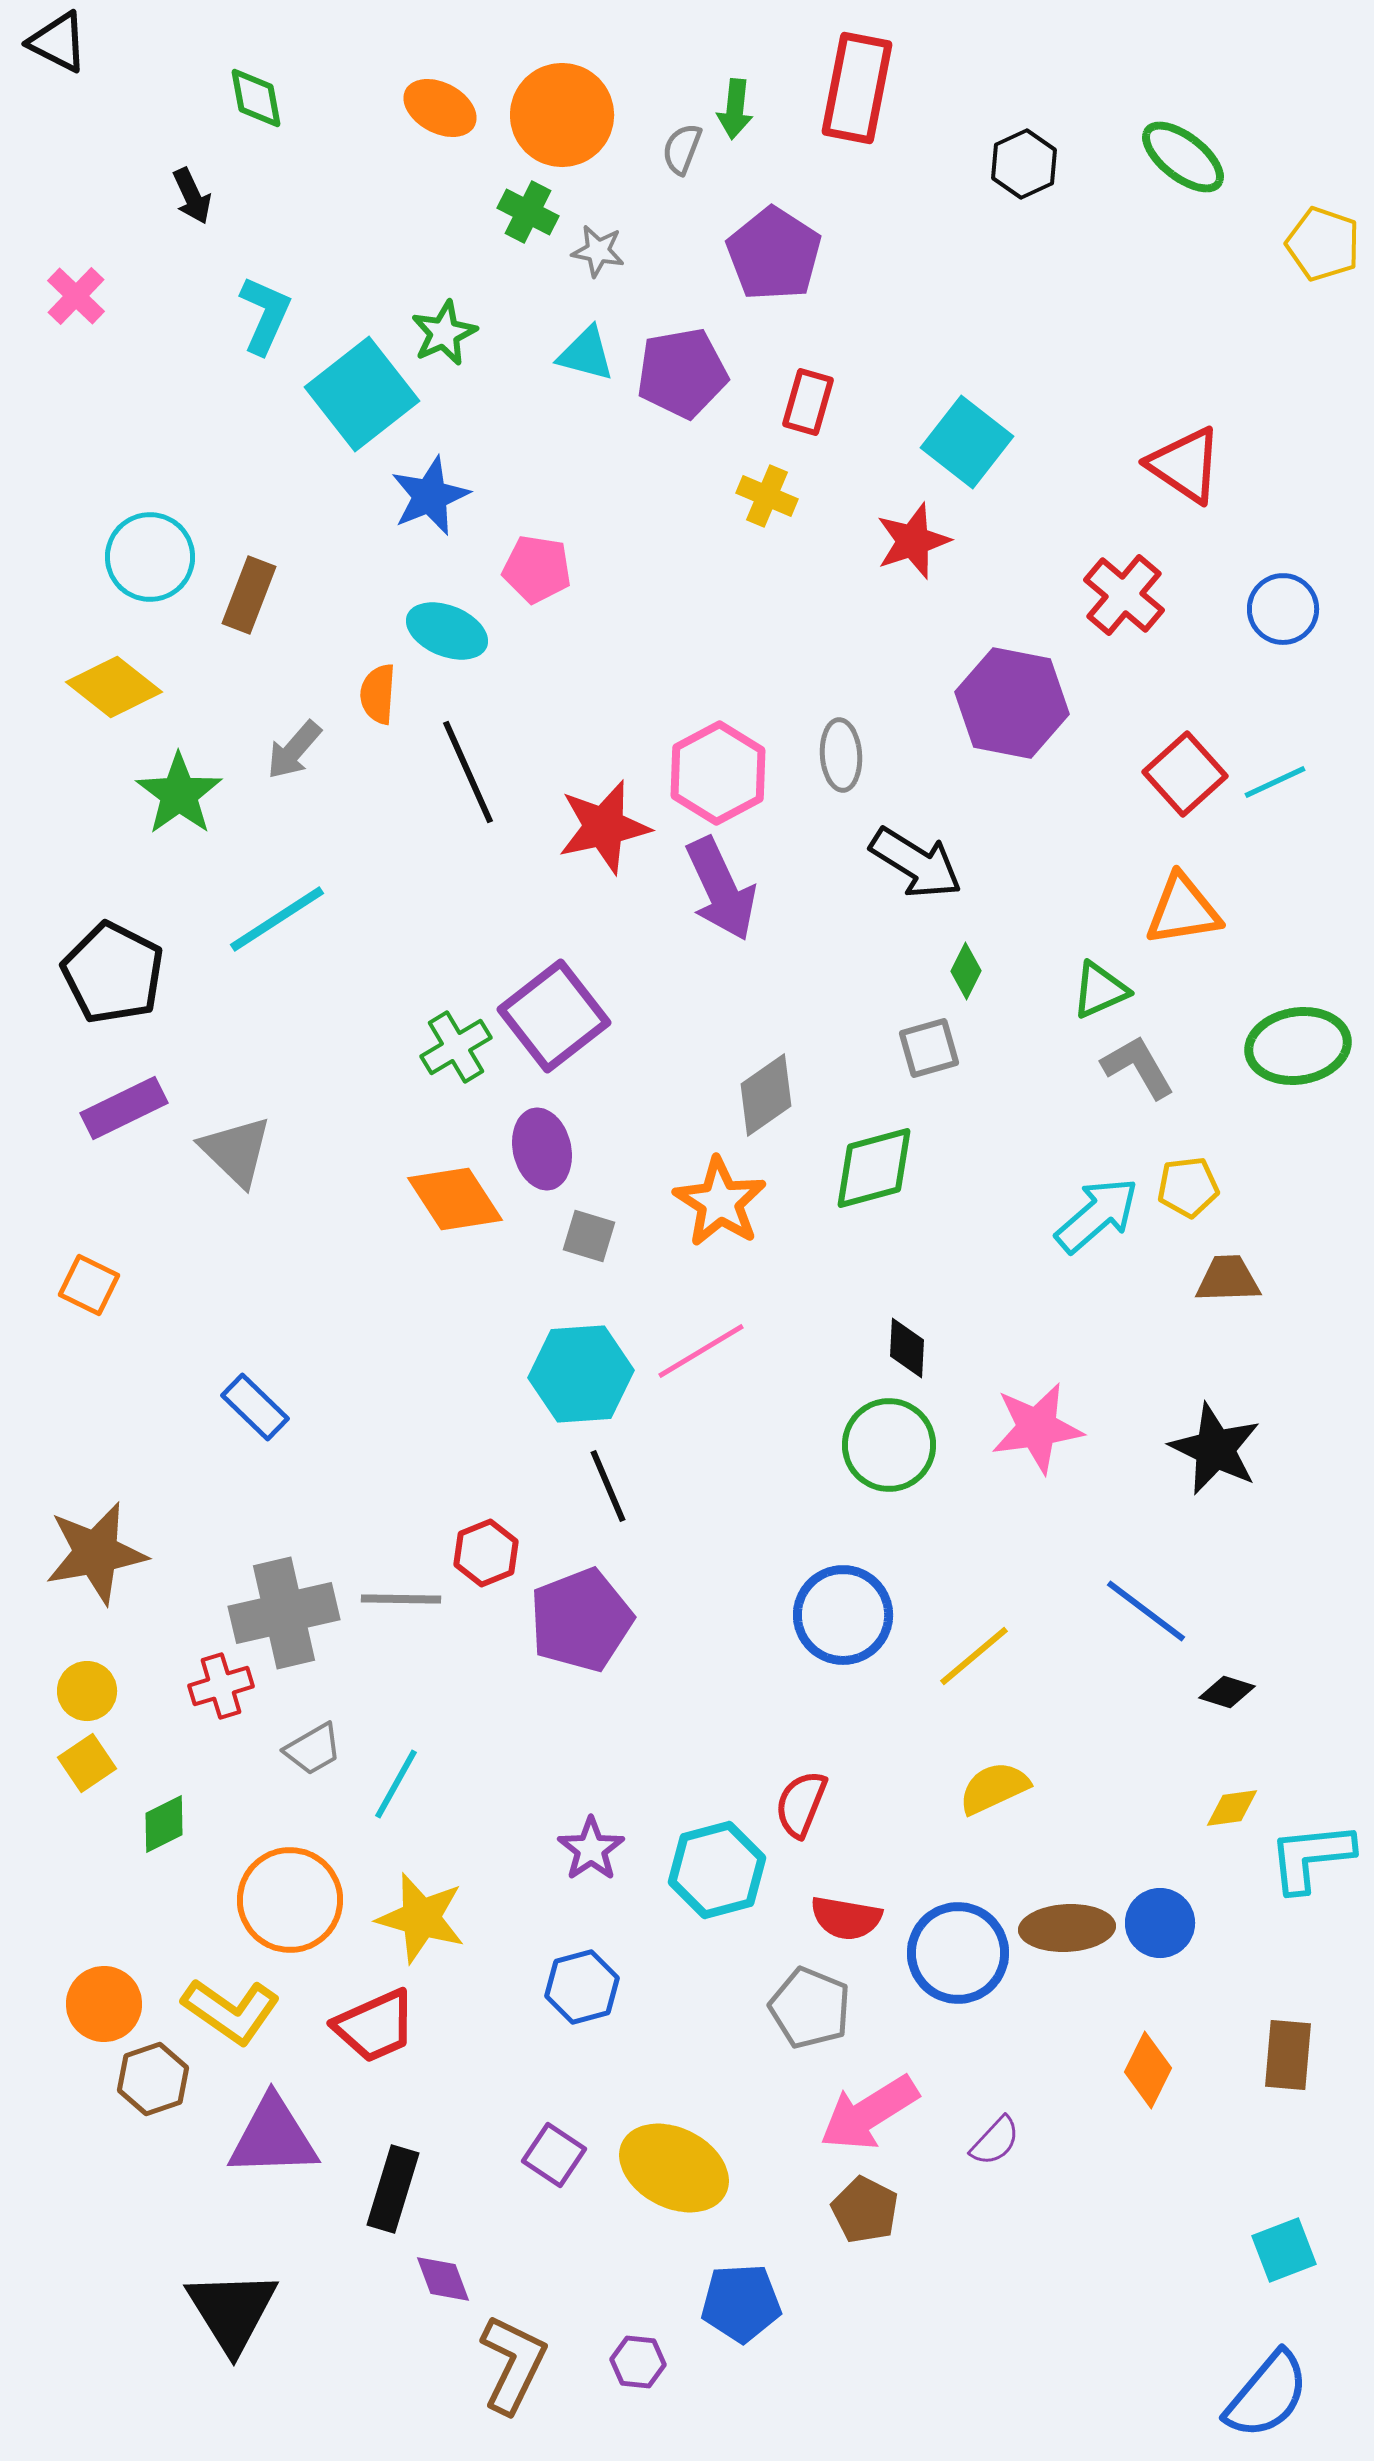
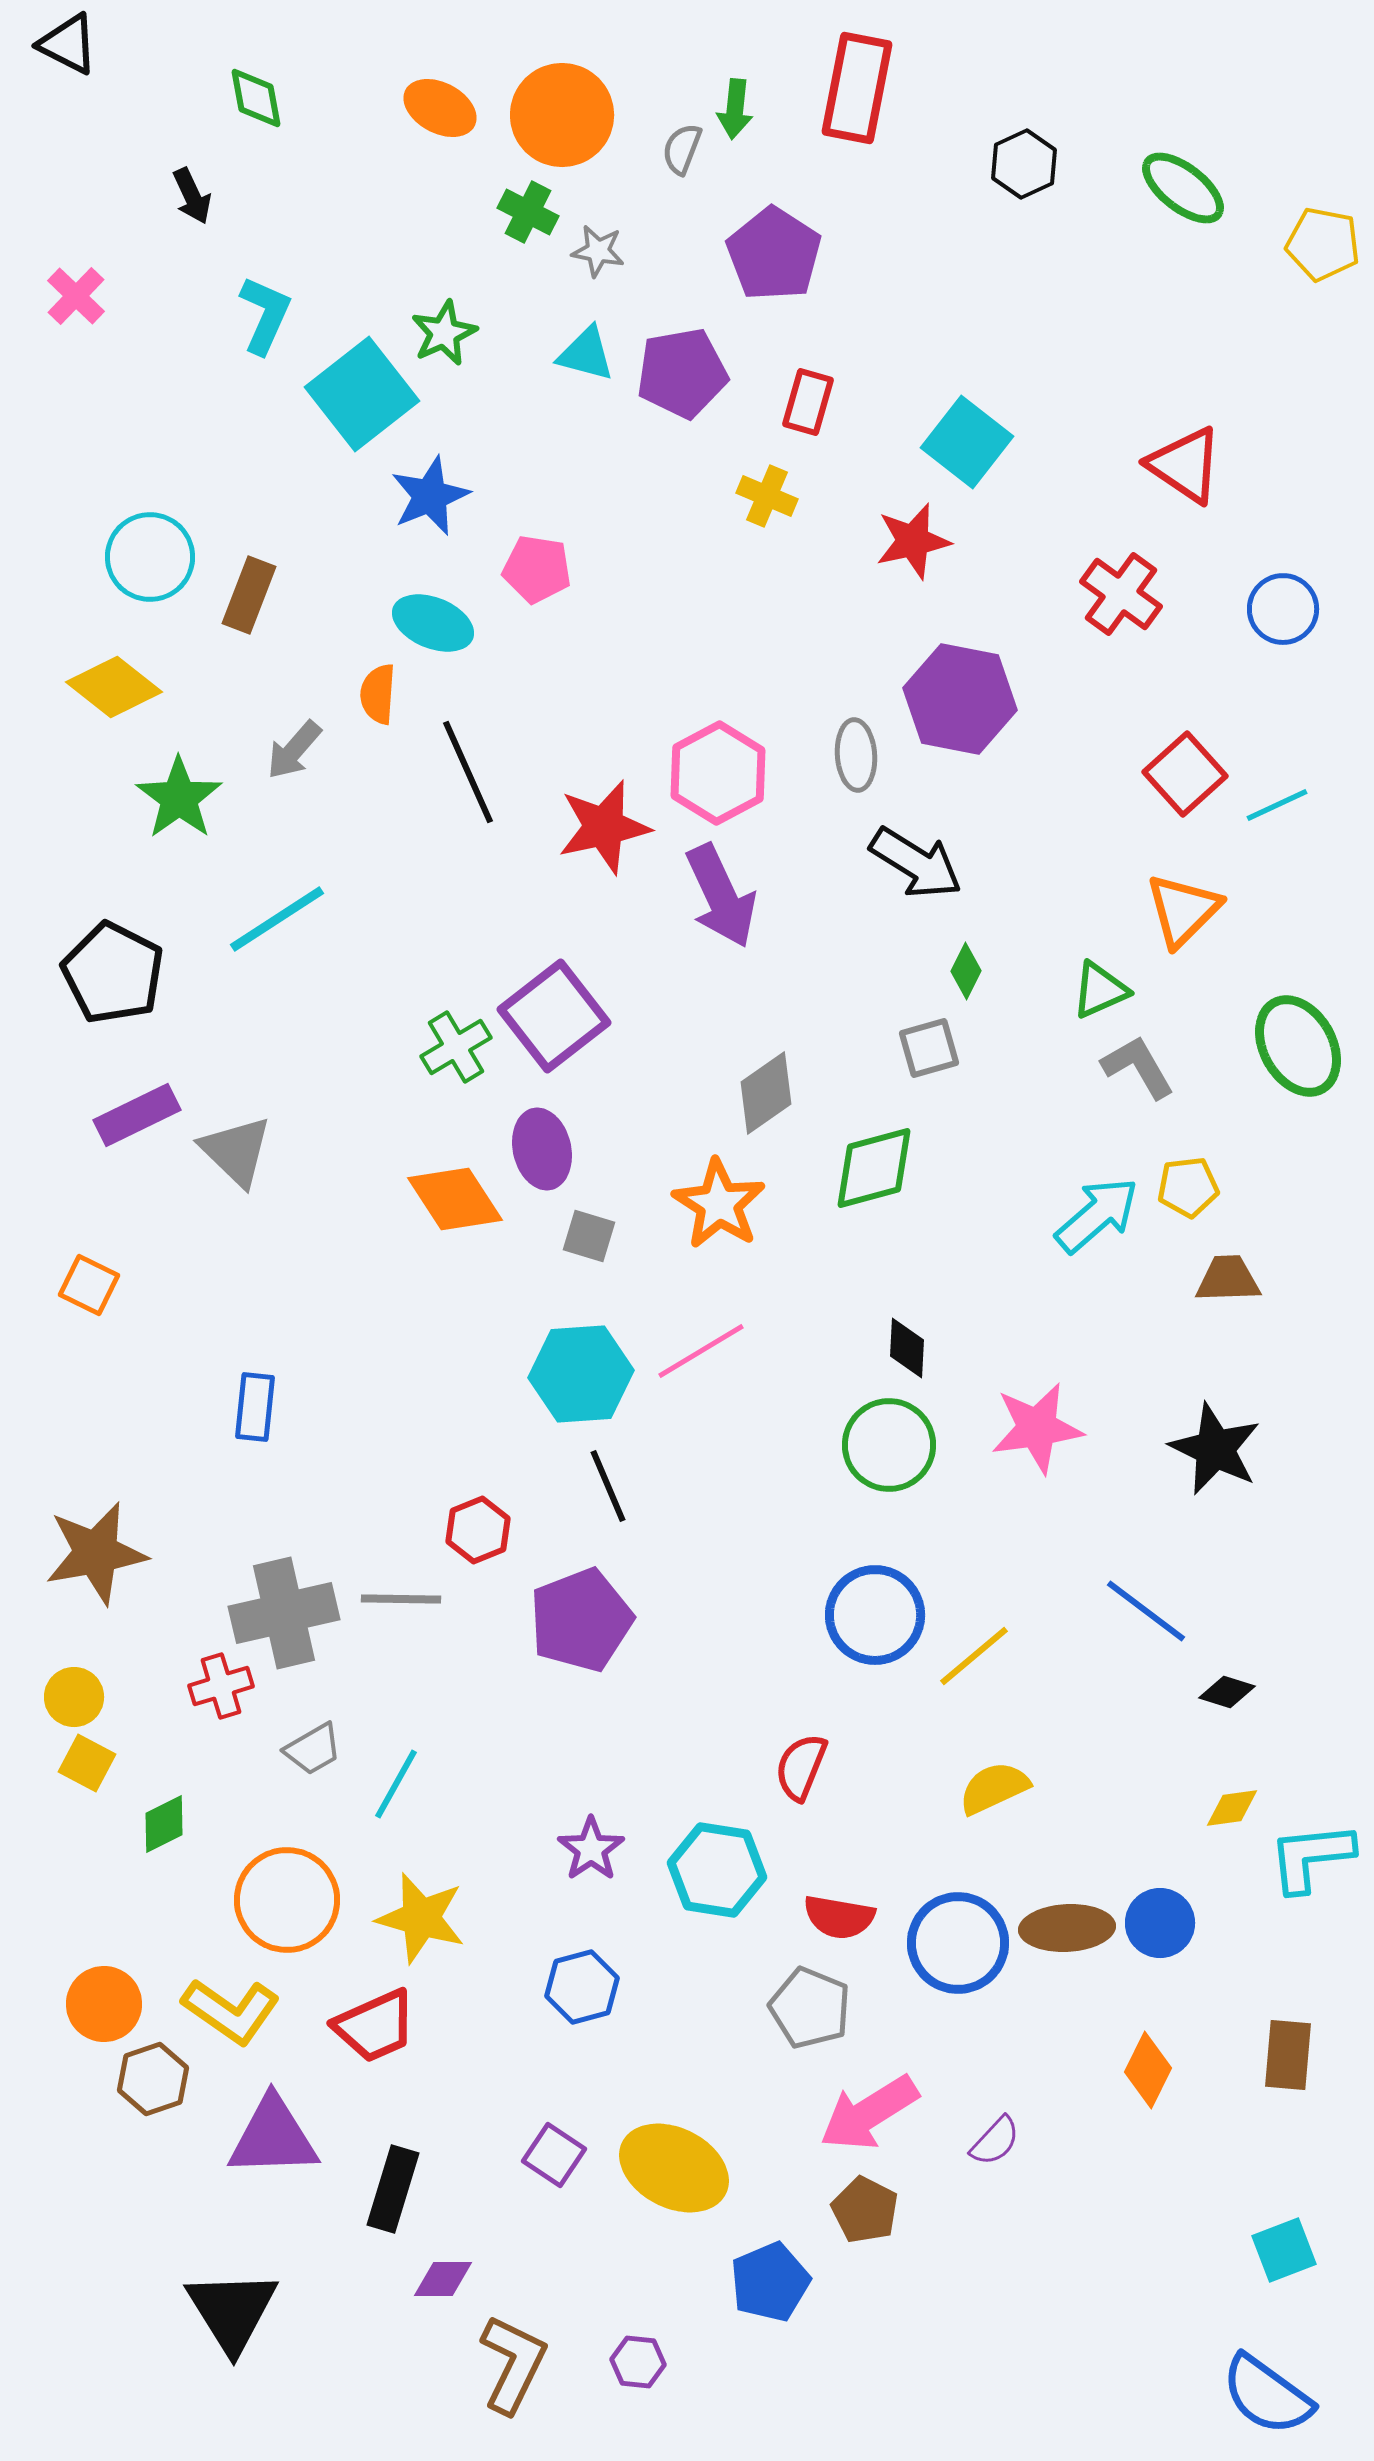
black triangle at (58, 42): moved 10 px right, 2 px down
green ellipse at (1183, 157): moved 31 px down
yellow pentagon at (1323, 244): rotated 8 degrees counterclockwise
red star at (913, 541): rotated 6 degrees clockwise
red cross at (1124, 595): moved 3 px left, 1 px up; rotated 4 degrees counterclockwise
cyan ellipse at (447, 631): moved 14 px left, 8 px up
purple hexagon at (1012, 703): moved 52 px left, 4 px up
gray ellipse at (841, 755): moved 15 px right
cyan line at (1275, 782): moved 2 px right, 23 px down
green star at (179, 794): moved 4 px down
purple arrow at (721, 889): moved 7 px down
orange triangle at (1183, 910): rotated 36 degrees counterclockwise
green ellipse at (1298, 1046): rotated 70 degrees clockwise
gray diamond at (766, 1095): moved 2 px up
purple rectangle at (124, 1108): moved 13 px right, 7 px down
orange star at (720, 1202): moved 1 px left, 2 px down
blue rectangle at (255, 1407): rotated 52 degrees clockwise
red hexagon at (486, 1553): moved 8 px left, 23 px up
blue circle at (843, 1615): moved 32 px right
yellow circle at (87, 1691): moved 13 px left, 6 px down
yellow square at (87, 1763): rotated 28 degrees counterclockwise
red semicircle at (801, 1804): moved 37 px up
cyan hexagon at (717, 1870): rotated 24 degrees clockwise
orange circle at (290, 1900): moved 3 px left
red semicircle at (846, 1918): moved 7 px left, 1 px up
blue circle at (958, 1953): moved 10 px up
purple diamond at (443, 2279): rotated 70 degrees counterclockwise
blue pentagon at (741, 2303): moved 29 px right, 21 px up; rotated 20 degrees counterclockwise
blue semicircle at (1267, 2395): rotated 86 degrees clockwise
